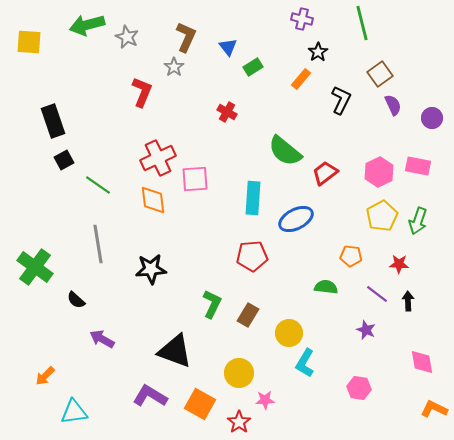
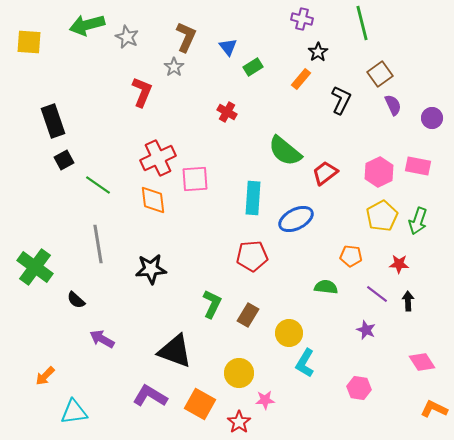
pink diamond at (422, 362): rotated 24 degrees counterclockwise
